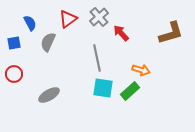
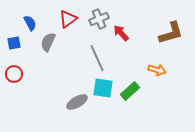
gray cross: moved 2 px down; rotated 18 degrees clockwise
gray line: rotated 12 degrees counterclockwise
orange arrow: moved 16 px right
gray ellipse: moved 28 px right, 7 px down
